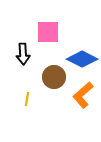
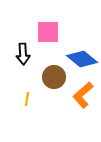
blue diamond: rotated 12 degrees clockwise
